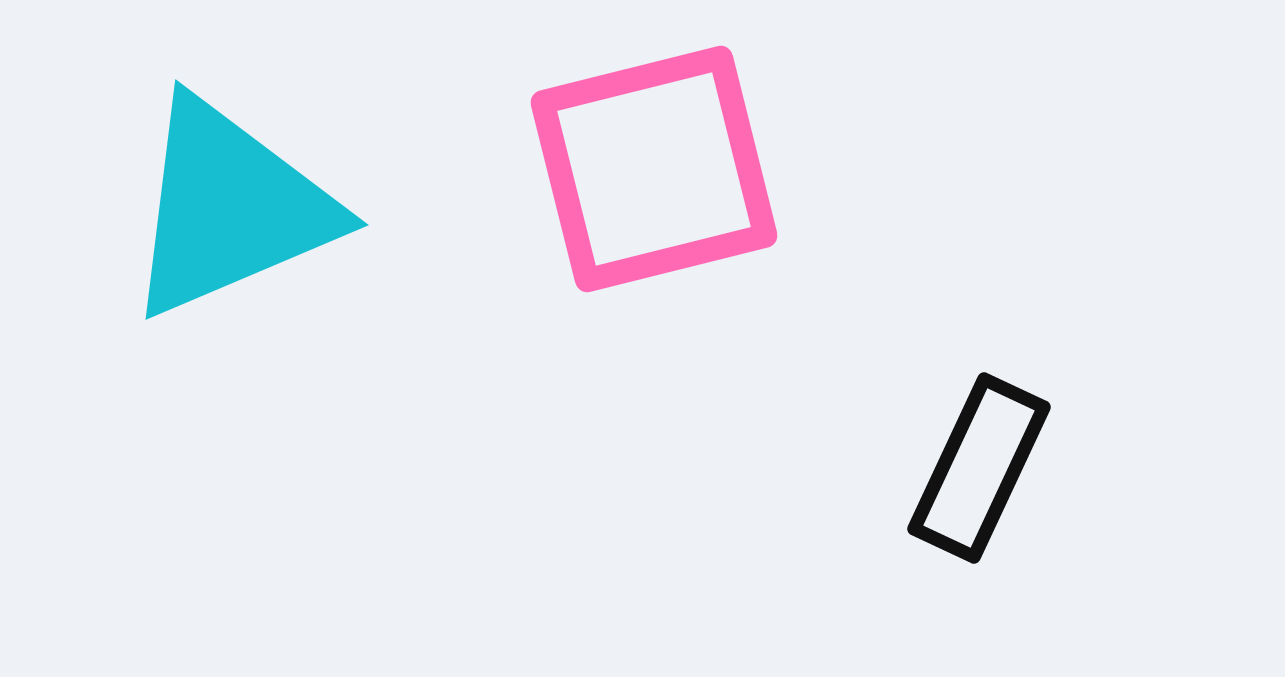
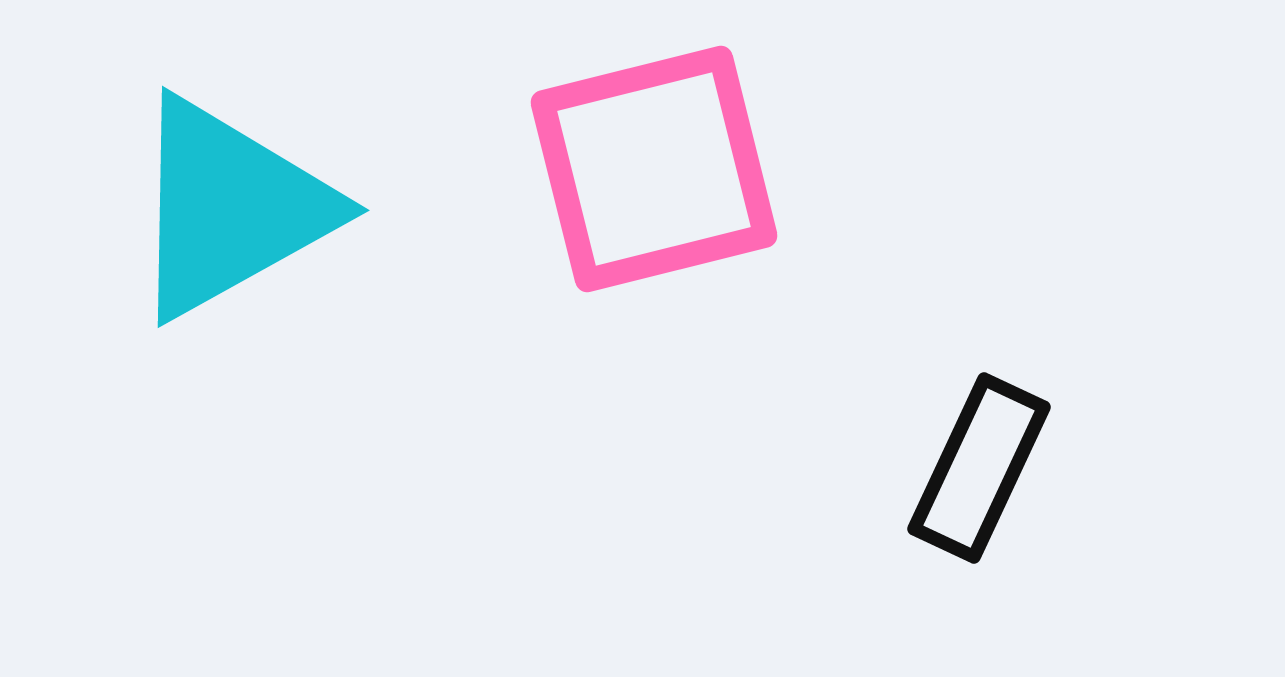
cyan triangle: rotated 6 degrees counterclockwise
